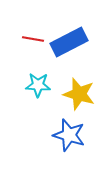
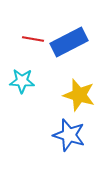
cyan star: moved 16 px left, 4 px up
yellow star: moved 1 px down
